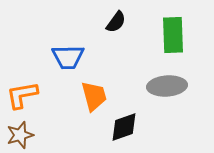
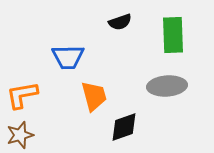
black semicircle: moved 4 px right; rotated 35 degrees clockwise
